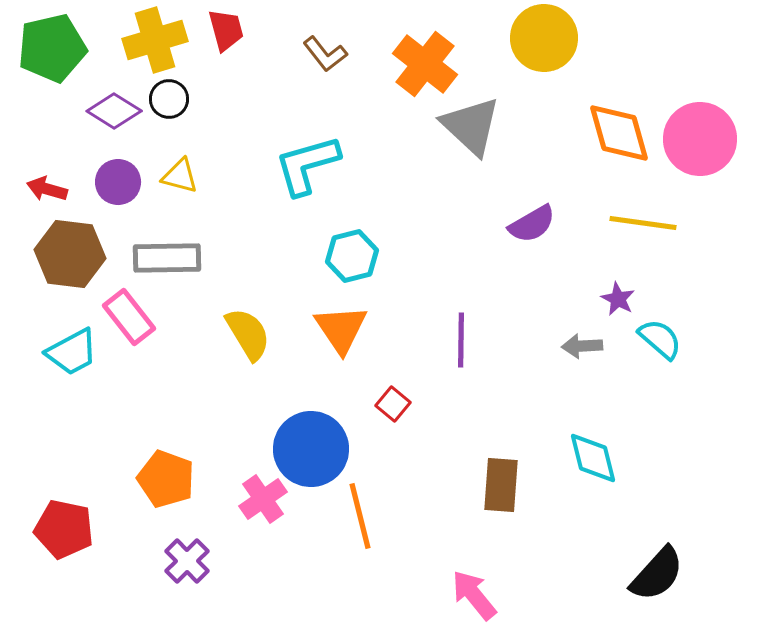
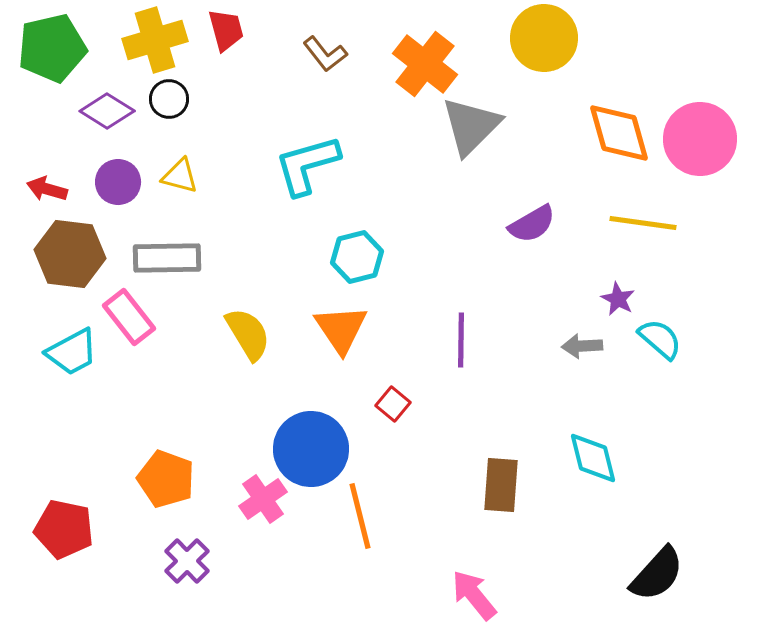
purple diamond: moved 7 px left
gray triangle: rotated 32 degrees clockwise
cyan hexagon: moved 5 px right, 1 px down
